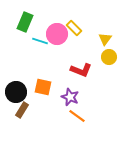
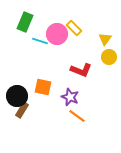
black circle: moved 1 px right, 4 px down
